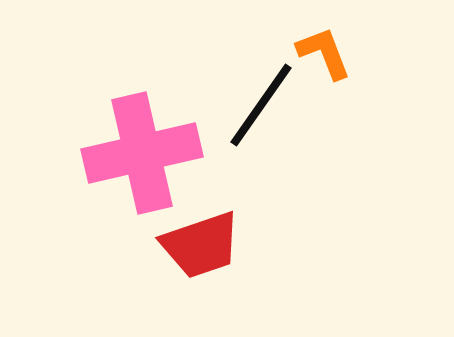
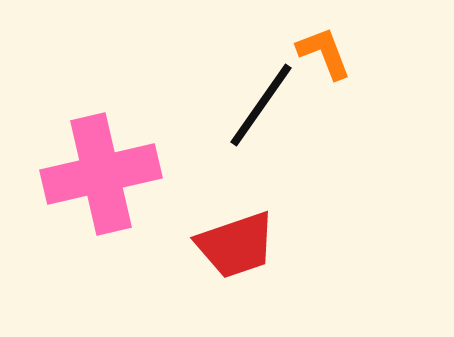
pink cross: moved 41 px left, 21 px down
red trapezoid: moved 35 px right
